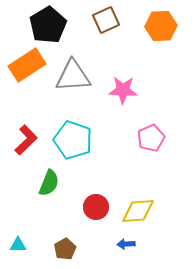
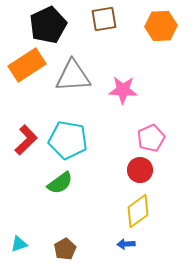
brown square: moved 2 px left, 1 px up; rotated 16 degrees clockwise
black pentagon: rotated 6 degrees clockwise
cyan pentagon: moved 5 px left; rotated 9 degrees counterclockwise
green semicircle: moved 11 px right; rotated 32 degrees clockwise
red circle: moved 44 px right, 37 px up
yellow diamond: rotated 32 degrees counterclockwise
cyan triangle: moved 1 px right, 1 px up; rotated 18 degrees counterclockwise
